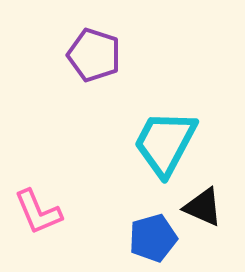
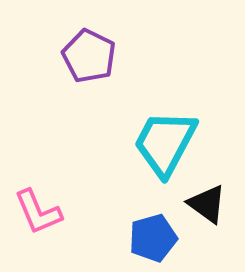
purple pentagon: moved 5 px left, 1 px down; rotated 8 degrees clockwise
black triangle: moved 4 px right, 3 px up; rotated 12 degrees clockwise
